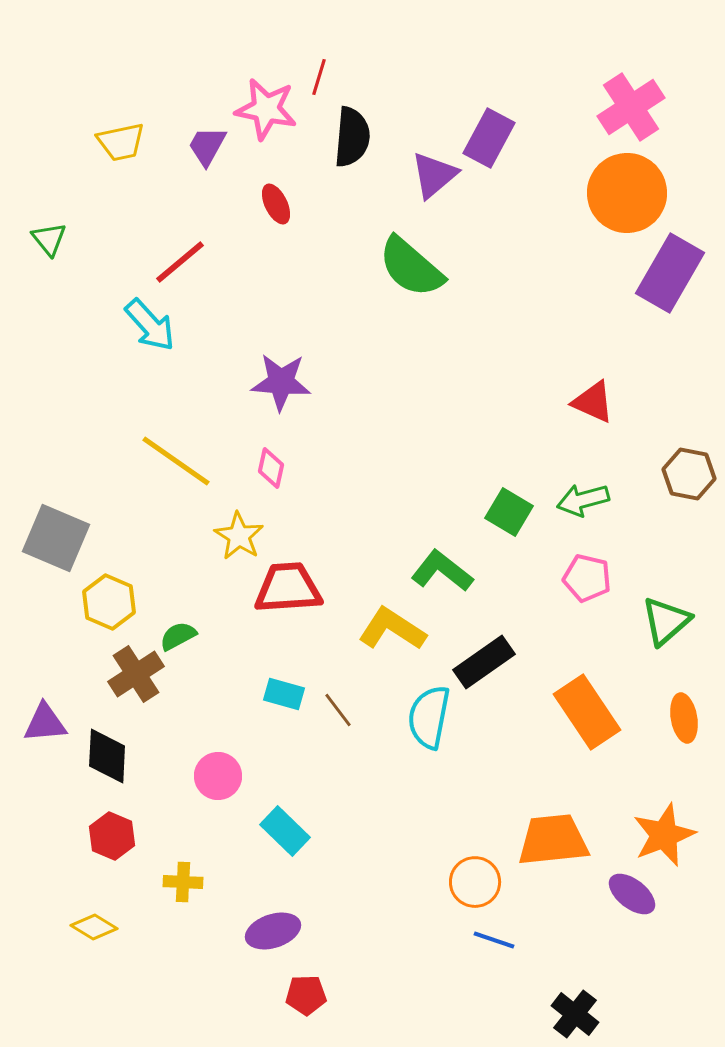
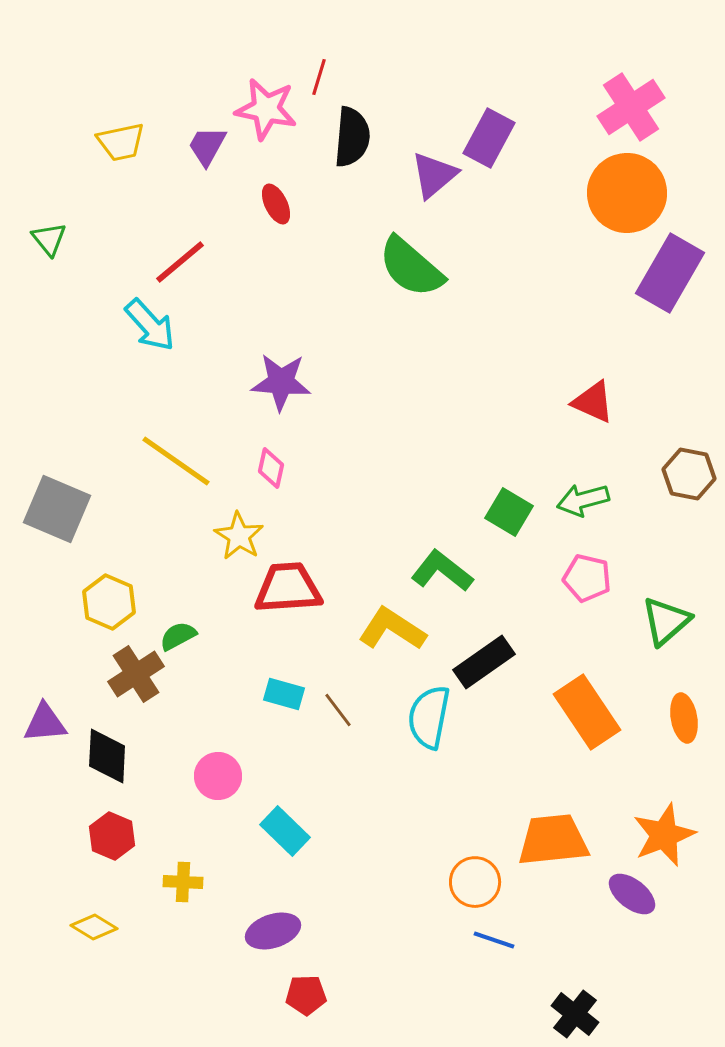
gray square at (56, 538): moved 1 px right, 29 px up
